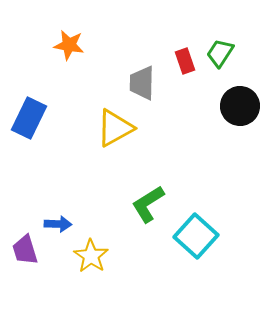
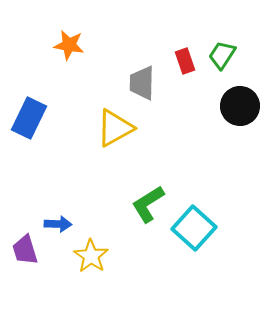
green trapezoid: moved 2 px right, 2 px down
cyan square: moved 2 px left, 8 px up
